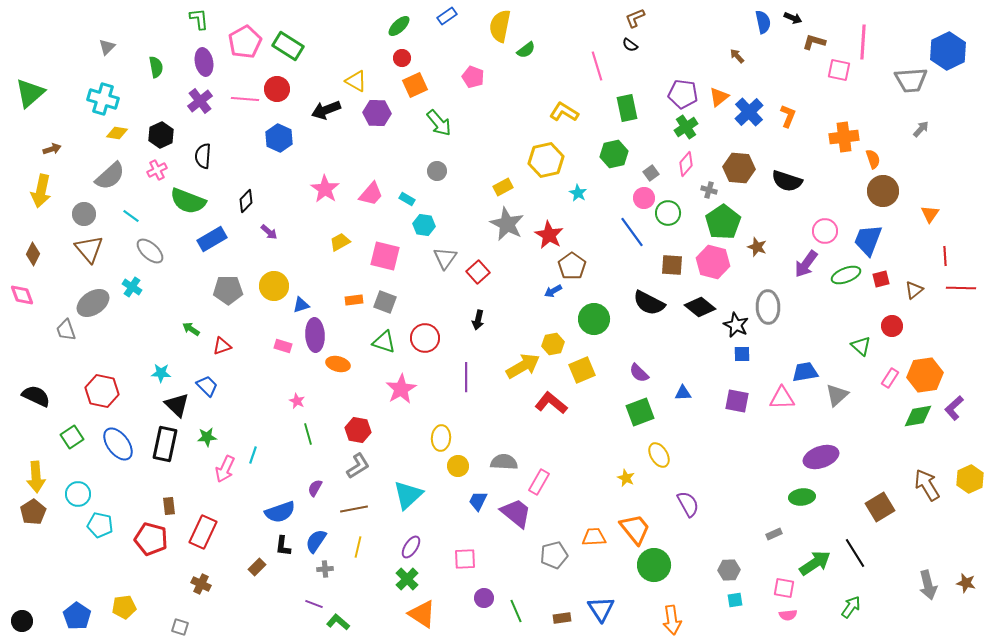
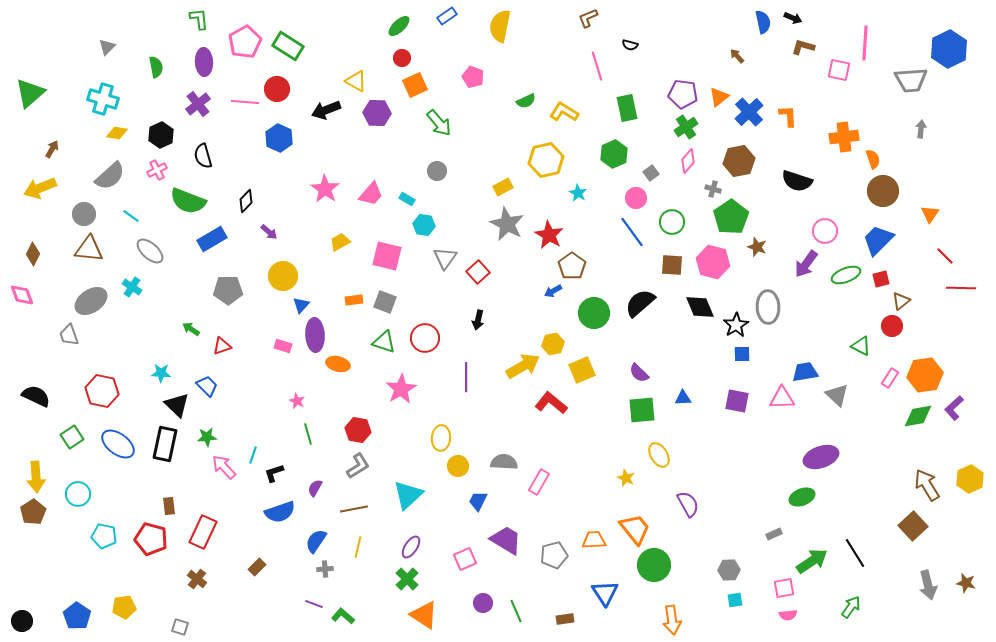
brown L-shape at (635, 18): moved 47 px left
brown L-shape at (814, 42): moved 11 px left, 5 px down
pink line at (863, 42): moved 2 px right, 1 px down
black semicircle at (630, 45): rotated 21 degrees counterclockwise
green semicircle at (526, 50): moved 51 px down; rotated 12 degrees clockwise
blue hexagon at (948, 51): moved 1 px right, 2 px up
purple ellipse at (204, 62): rotated 8 degrees clockwise
pink line at (245, 99): moved 3 px down
purple cross at (200, 101): moved 2 px left, 3 px down
orange L-shape at (788, 116): rotated 25 degrees counterclockwise
gray arrow at (921, 129): rotated 36 degrees counterclockwise
brown arrow at (52, 149): rotated 42 degrees counterclockwise
green hexagon at (614, 154): rotated 12 degrees counterclockwise
black semicircle at (203, 156): rotated 20 degrees counterclockwise
pink diamond at (686, 164): moved 2 px right, 3 px up
brown hexagon at (739, 168): moved 7 px up; rotated 16 degrees counterclockwise
black semicircle at (787, 181): moved 10 px right
gray cross at (709, 190): moved 4 px right, 1 px up
yellow arrow at (41, 191): moved 1 px left, 3 px up; rotated 56 degrees clockwise
pink circle at (644, 198): moved 8 px left
green circle at (668, 213): moved 4 px right, 9 px down
green pentagon at (723, 222): moved 8 px right, 5 px up
blue trapezoid at (868, 240): moved 10 px right; rotated 24 degrees clockwise
brown triangle at (89, 249): rotated 44 degrees counterclockwise
pink square at (385, 256): moved 2 px right
red line at (945, 256): rotated 42 degrees counterclockwise
yellow circle at (274, 286): moved 9 px right, 10 px up
brown triangle at (914, 290): moved 13 px left, 11 px down
gray ellipse at (93, 303): moved 2 px left, 2 px up
black semicircle at (649, 303): moved 9 px left; rotated 112 degrees clockwise
blue triangle at (301, 305): rotated 30 degrees counterclockwise
black diamond at (700, 307): rotated 28 degrees clockwise
green circle at (594, 319): moved 6 px up
black star at (736, 325): rotated 15 degrees clockwise
gray trapezoid at (66, 330): moved 3 px right, 5 px down
green triangle at (861, 346): rotated 15 degrees counterclockwise
blue triangle at (683, 393): moved 5 px down
gray triangle at (837, 395): rotated 35 degrees counterclockwise
green square at (640, 412): moved 2 px right, 2 px up; rotated 16 degrees clockwise
blue ellipse at (118, 444): rotated 16 degrees counterclockwise
pink arrow at (225, 469): moved 1 px left, 2 px up; rotated 112 degrees clockwise
green ellipse at (802, 497): rotated 15 degrees counterclockwise
brown square at (880, 507): moved 33 px right, 19 px down; rotated 12 degrees counterclockwise
purple trapezoid at (516, 513): moved 10 px left, 27 px down; rotated 8 degrees counterclockwise
cyan pentagon at (100, 525): moved 4 px right, 11 px down
orange trapezoid at (594, 537): moved 3 px down
black L-shape at (283, 546): moved 9 px left, 73 px up; rotated 65 degrees clockwise
pink square at (465, 559): rotated 20 degrees counterclockwise
green arrow at (815, 563): moved 3 px left, 2 px up
brown cross at (201, 584): moved 4 px left, 5 px up; rotated 12 degrees clockwise
pink square at (784, 588): rotated 20 degrees counterclockwise
purple circle at (484, 598): moved 1 px left, 5 px down
blue triangle at (601, 609): moved 4 px right, 16 px up
orange triangle at (422, 614): moved 2 px right, 1 px down
brown rectangle at (562, 618): moved 3 px right, 1 px down
green L-shape at (338, 622): moved 5 px right, 6 px up
